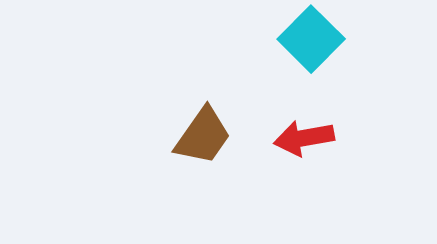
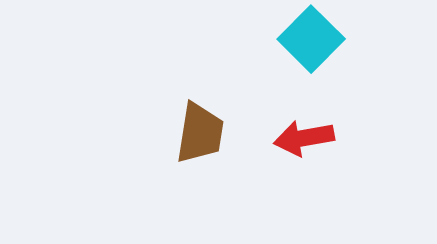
brown trapezoid: moved 3 px left, 3 px up; rotated 26 degrees counterclockwise
